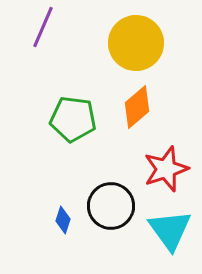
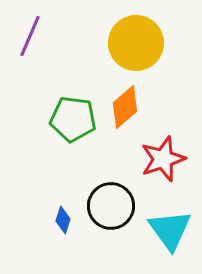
purple line: moved 13 px left, 9 px down
orange diamond: moved 12 px left
red star: moved 3 px left, 10 px up
